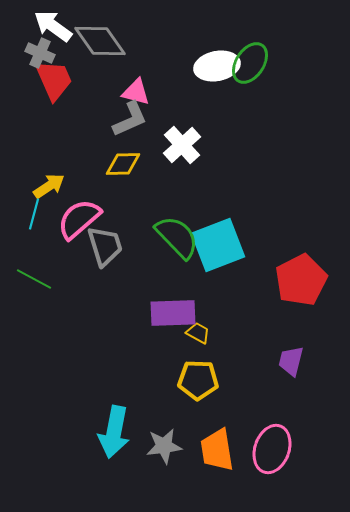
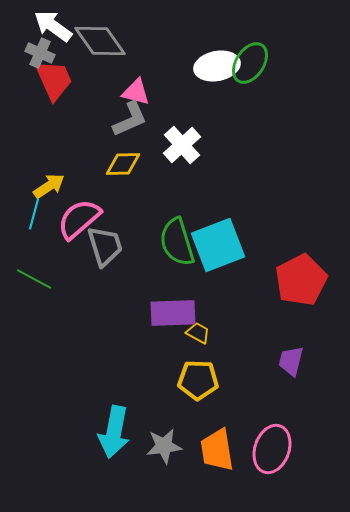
green semicircle: moved 5 px down; rotated 153 degrees counterclockwise
